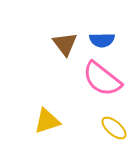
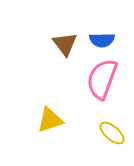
pink semicircle: rotated 72 degrees clockwise
yellow triangle: moved 3 px right, 1 px up
yellow ellipse: moved 2 px left, 5 px down
